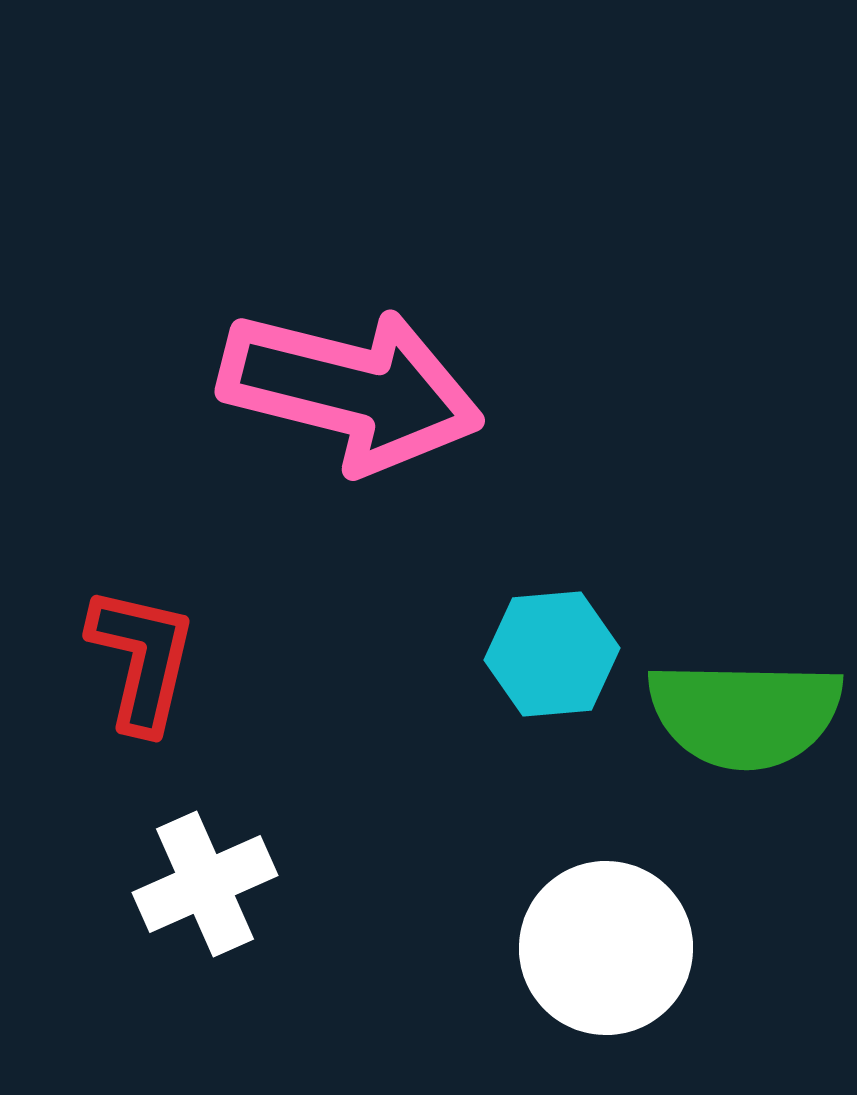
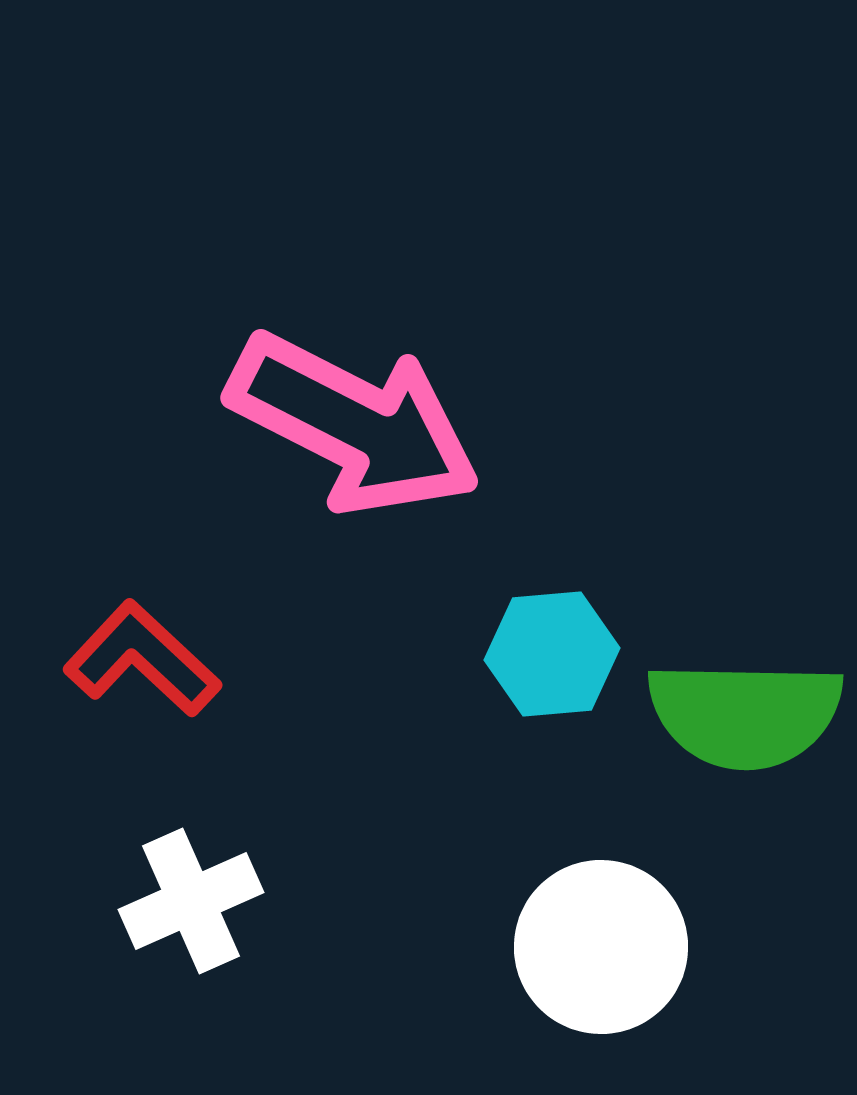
pink arrow: moved 3 px right, 34 px down; rotated 13 degrees clockwise
red L-shape: rotated 60 degrees counterclockwise
white cross: moved 14 px left, 17 px down
white circle: moved 5 px left, 1 px up
